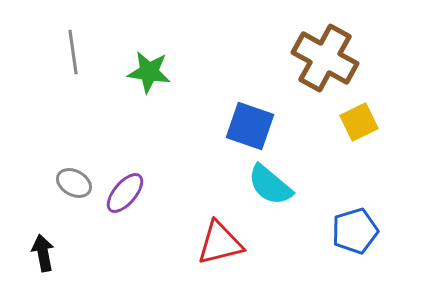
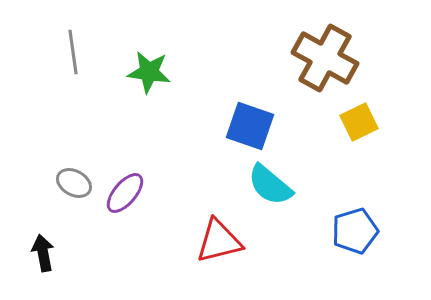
red triangle: moved 1 px left, 2 px up
